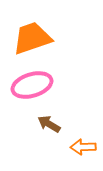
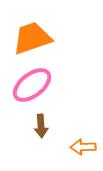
pink ellipse: rotated 21 degrees counterclockwise
brown arrow: moved 8 px left, 2 px down; rotated 125 degrees counterclockwise
